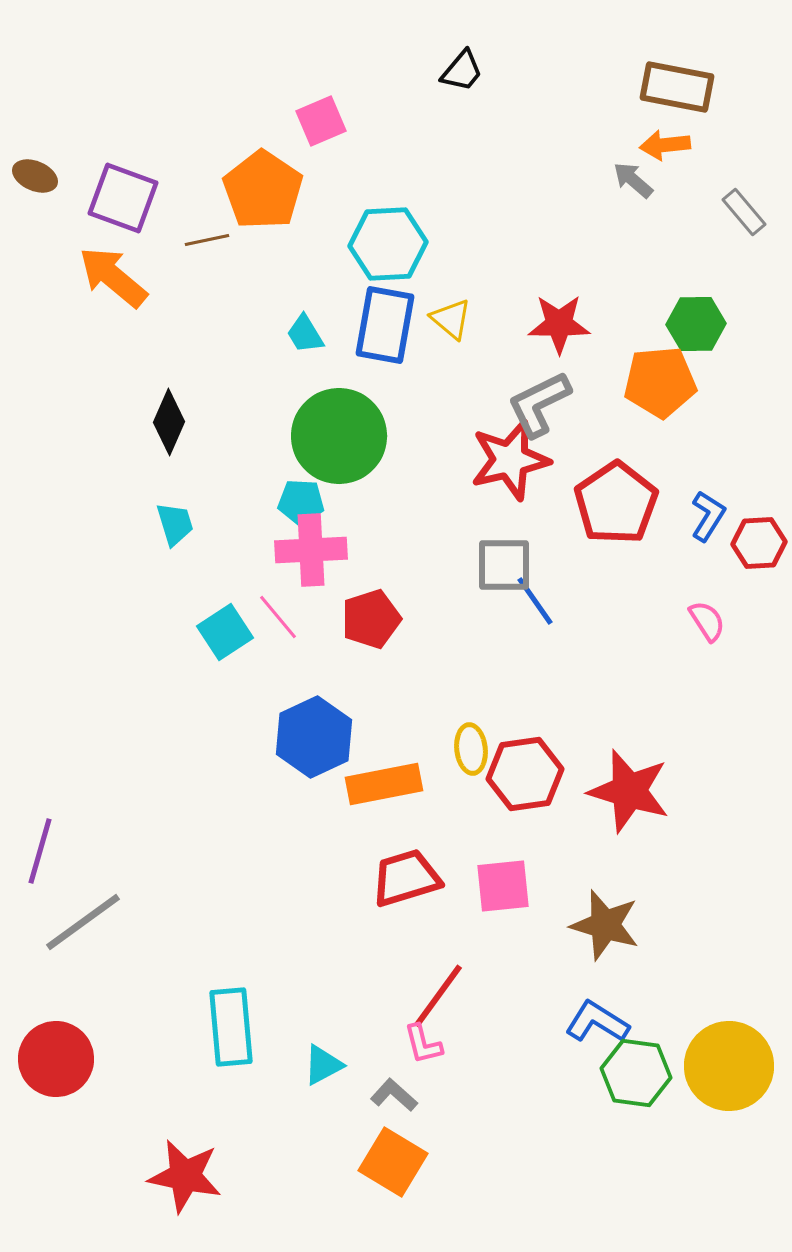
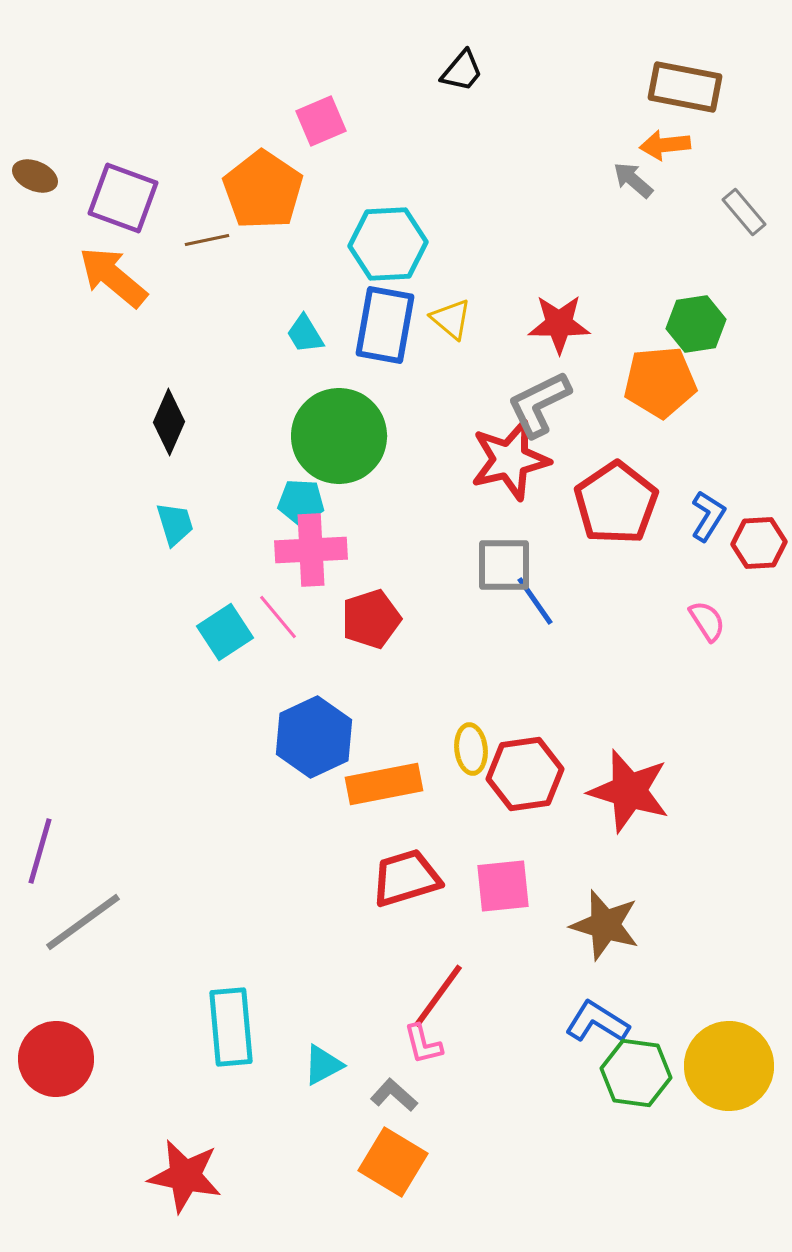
brown rectangle at (677, 87): moved 8 px right
green hexagon at (696, 324): rotated 8 degrees counterclockwise
